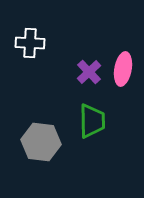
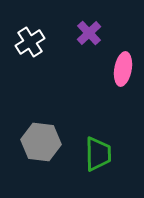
white cross: moved 1 px up; rotated 36 degrees counterclockwise
purple cross: moved 39 px up
green trapezoid: moved 6 px right, 33 px down
